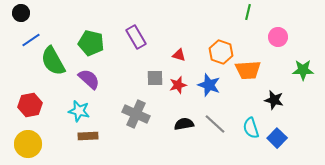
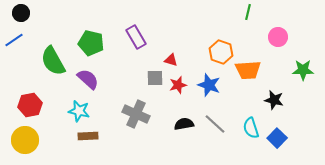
blue line: moved 17 px left
red triangle: moved 8 px left, 5 px down
purple semicircle: moved 1 px left
yellow circle: moved 3 px left, 4 px up
